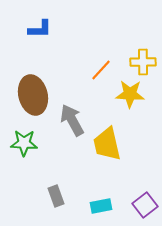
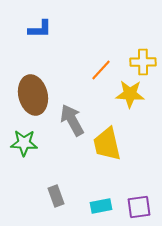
purple square: moved 6 px left, 2 px down; rotated 30 degrees clockwise
